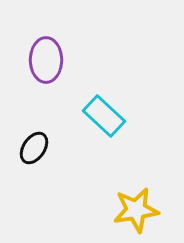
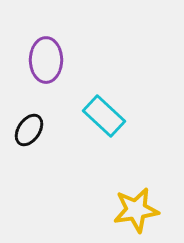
black ellipse: moved 5 px left, 18 px up
